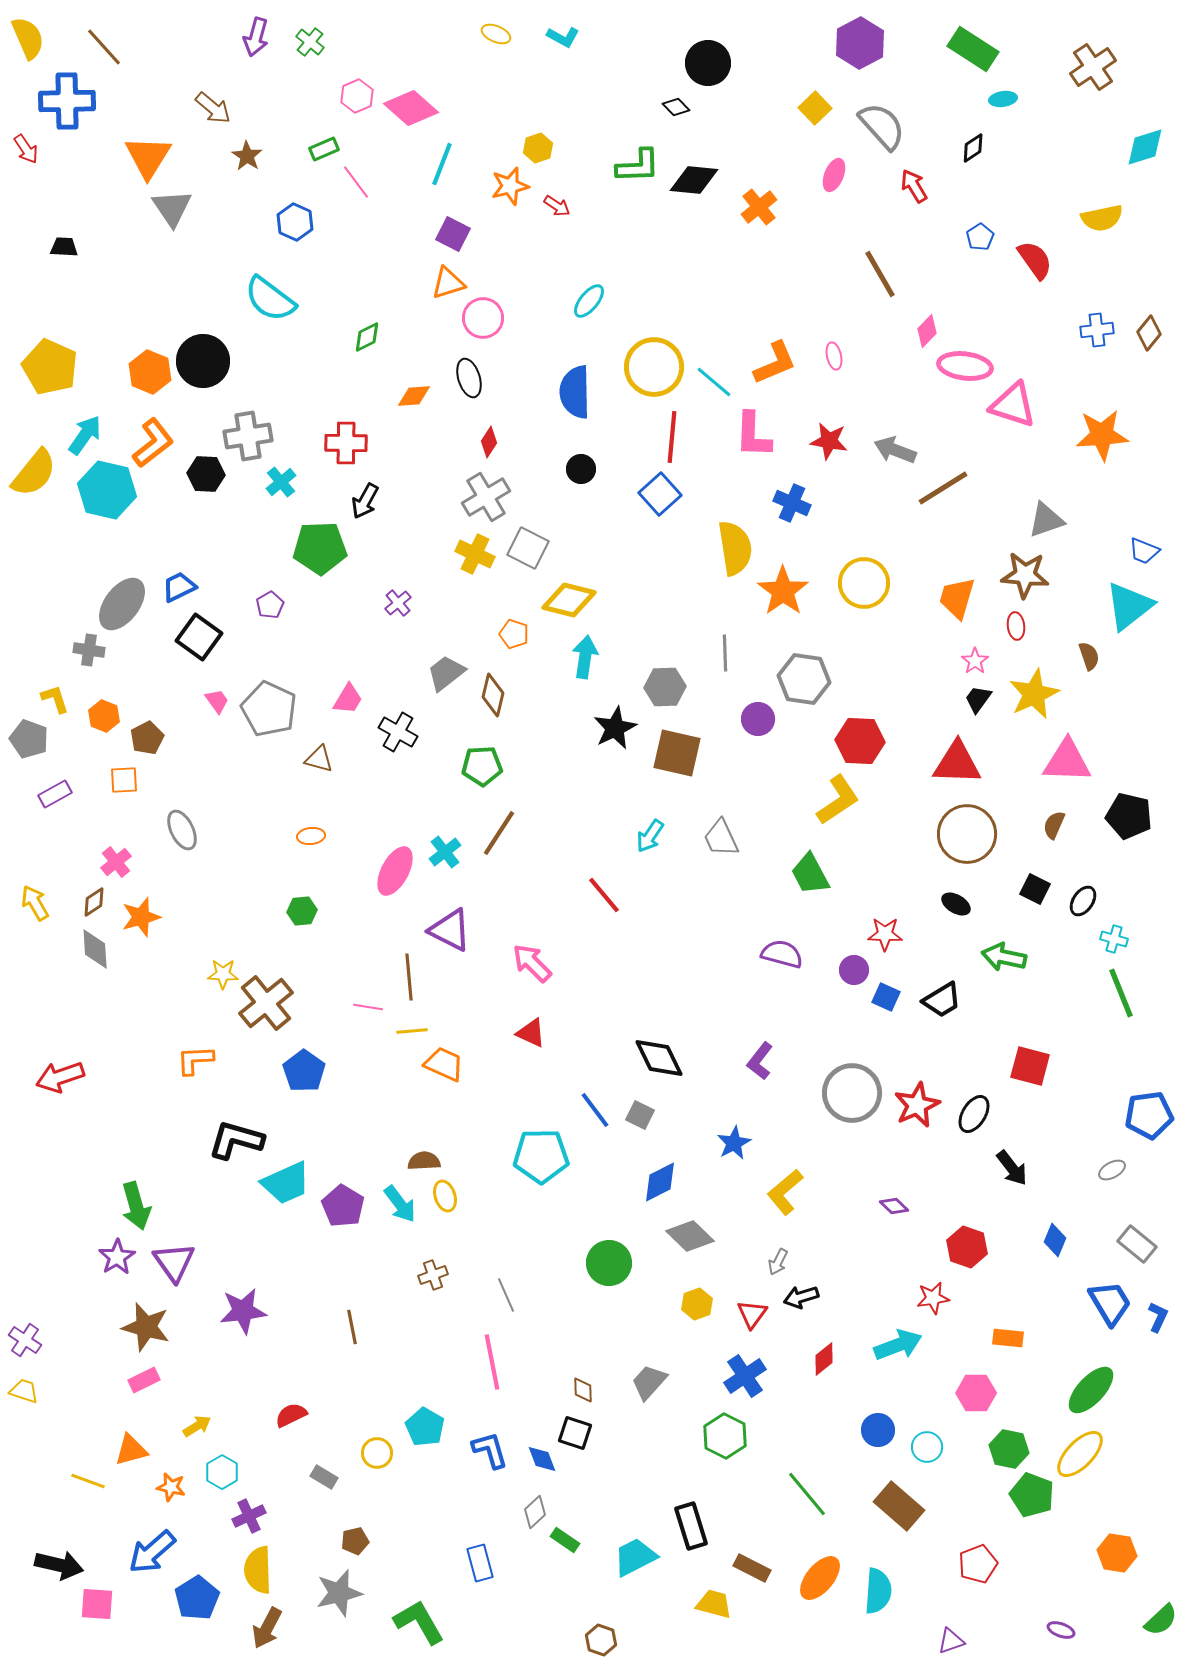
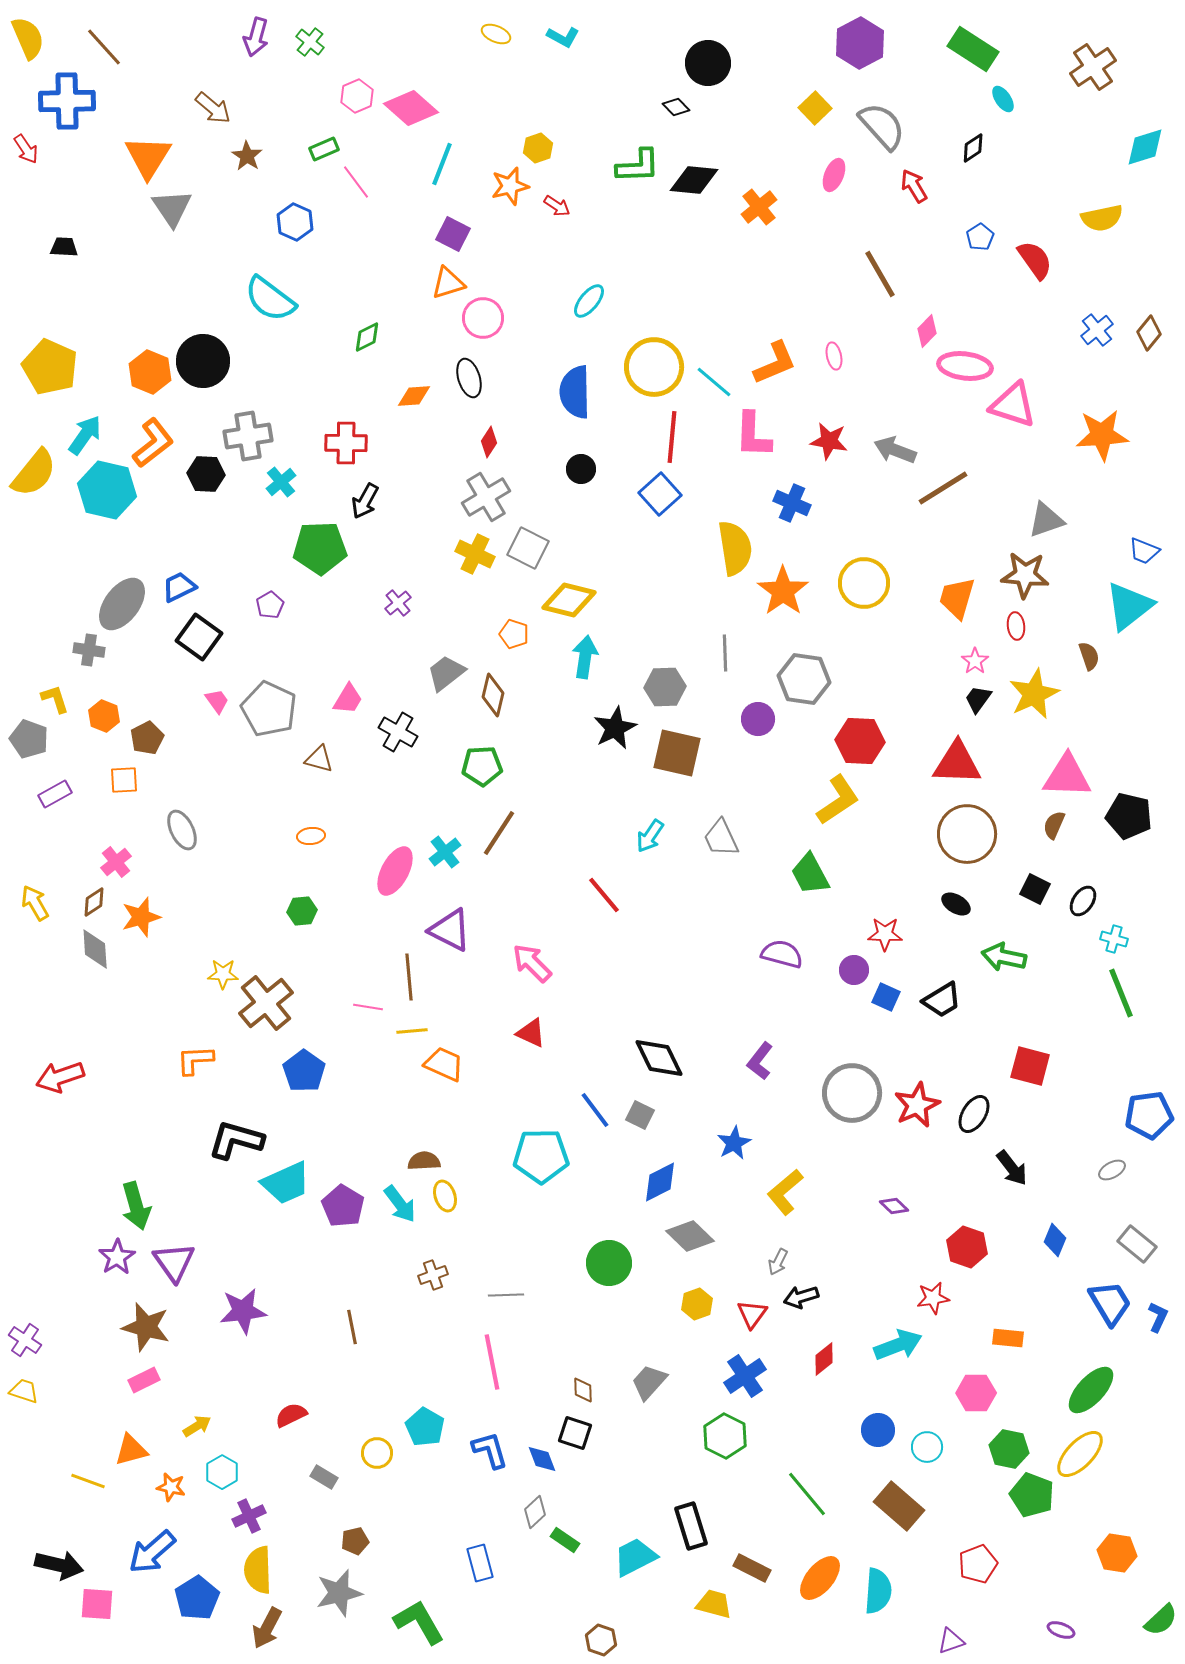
cyan ellipse at (1003, 99): rotated 64 degrees clockwise
blue cross at (1097, 330): rotated 32 degrees counterclockwise
pink triangle at (1067, 761): moved 15 px down
gray line at (506, 1295): rotated 68 degrees counterclockwise
